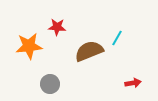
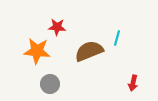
cyan line: rotated 14 degrees counterclockwise
orange star: moved 8 px right, 5 px down; rotated 12 degrees clockwise
red arrow: rotated 112 degrees clockwise
